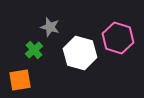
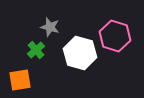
pink hexagon: moved 3 px left, 2 px up
green cross: moved 2 px right
